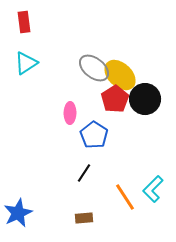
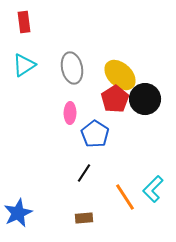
cyan triangle: moved 2 px left, 2 px down
gray ellipse: moved 22 px left; rotated 40 degrees clockwise
blue pentagon: moved 1 px right, 1 px up
